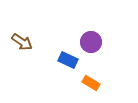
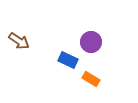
brown arrow: moved 3 px left, 1 px up
orange rectangle: moved 4 px up
